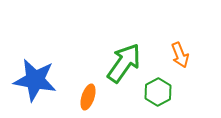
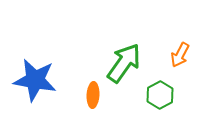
orange arrow: rotated 50 degrees clockwise
green hexagon: moved 2 px right, 3 px down
orange ellipse: moved 5 px right, 2 px up; rotated 15 degrees counterclockwise
